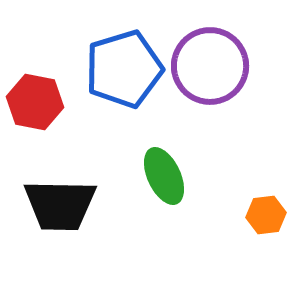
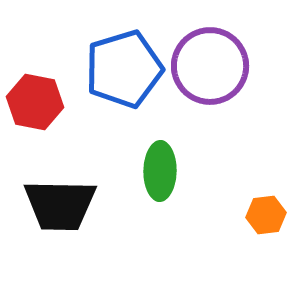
green ellipse: moved 4 px left, 5 px up; rotated 26 degrees clockwise
